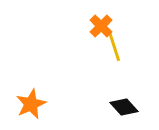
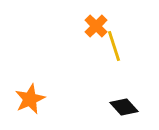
orange cross: moved 5 px left
orange star: moved 1 px left, 5 px up
